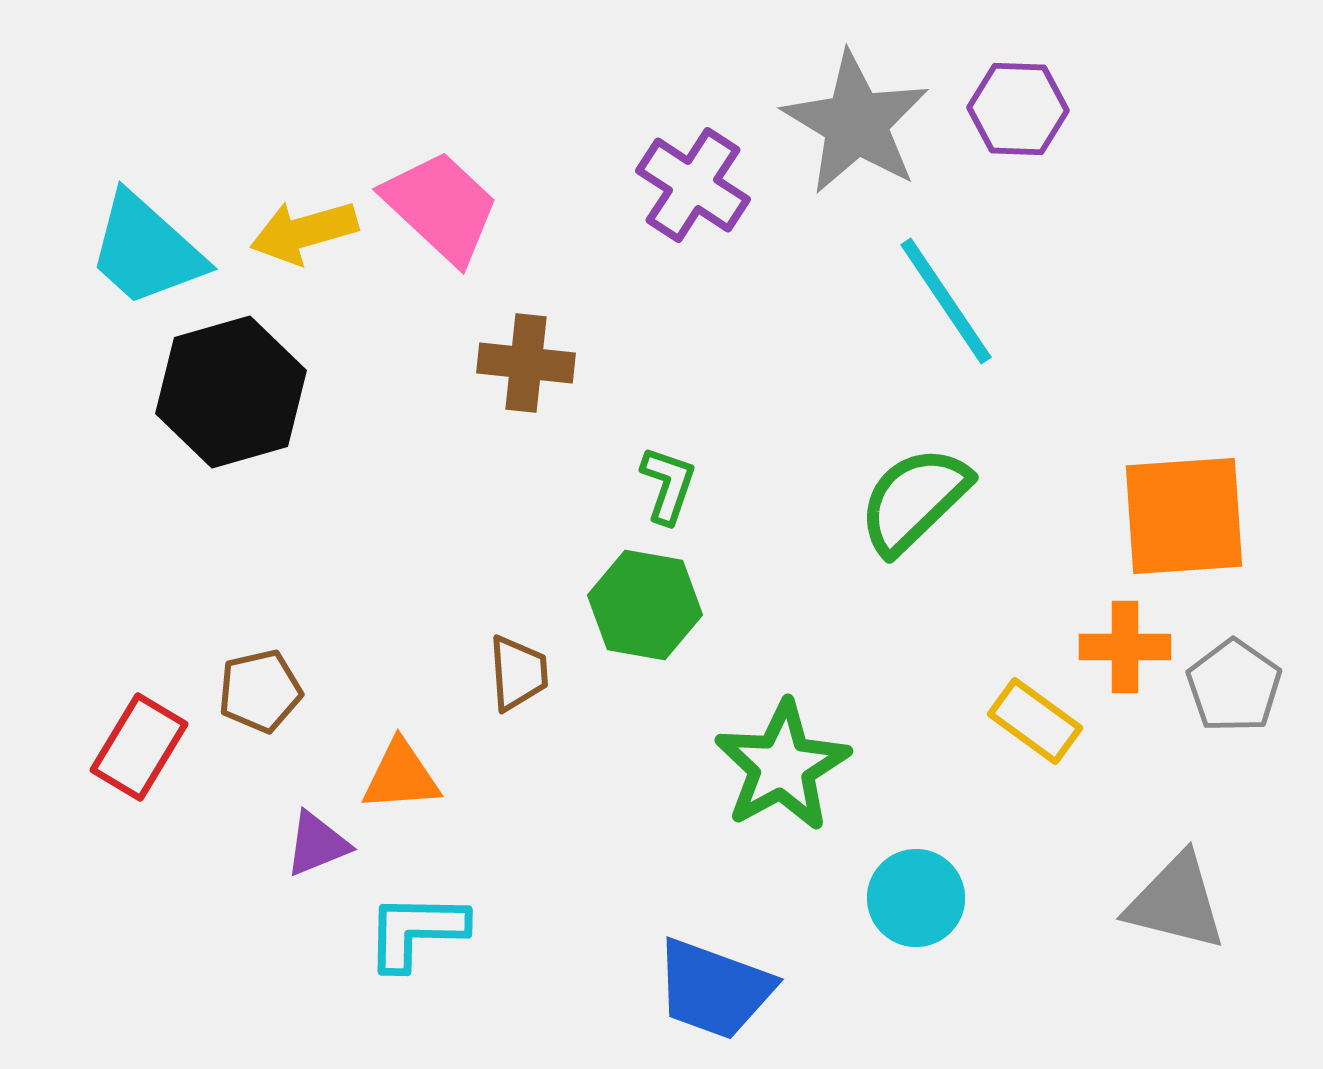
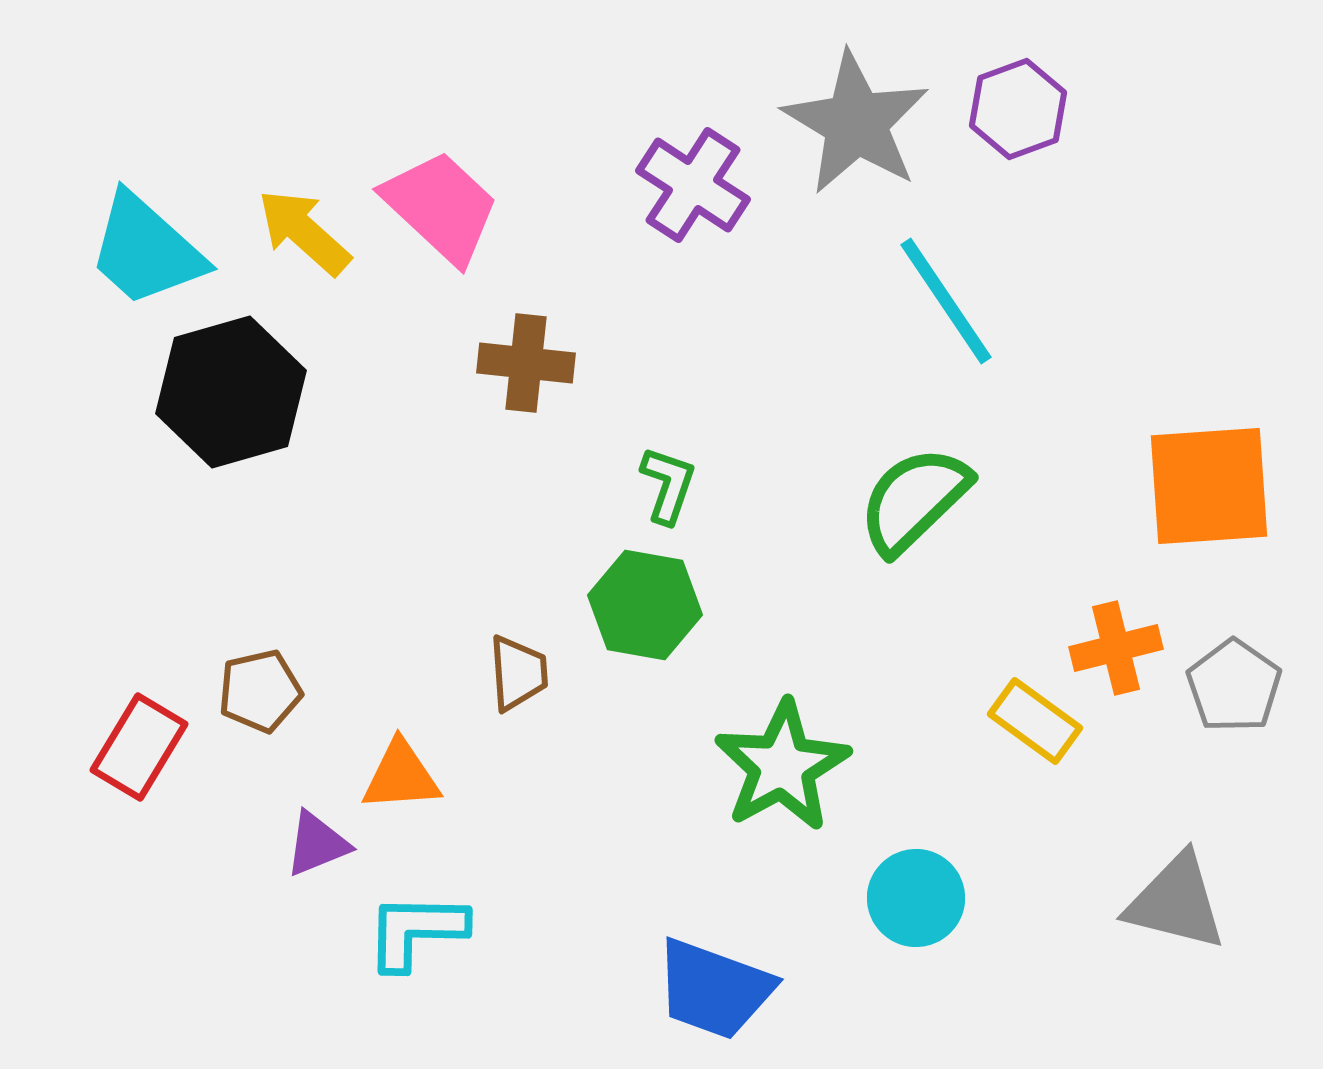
purple hexagon: rotated 22 degrees counterclockwise
yellow arrow: rotated 58 degrees clockwise
orange square: moved 25 px right, 30 px up
orange cross: moved 9 px left, 1 px down; rotated 14 degrees counterclockwise
